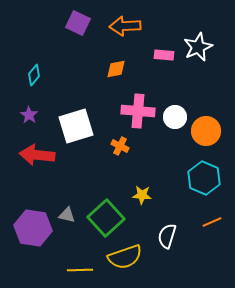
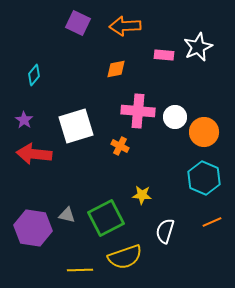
purple star: moved 5 px left, 5 px down
orange circle: moved 2 px left, 1 px down
red arrow: moved 3 px left, 1 px up
green square: rotated 15 degrees clockwise
white semicircle: moved 2 px left, 5 px up
